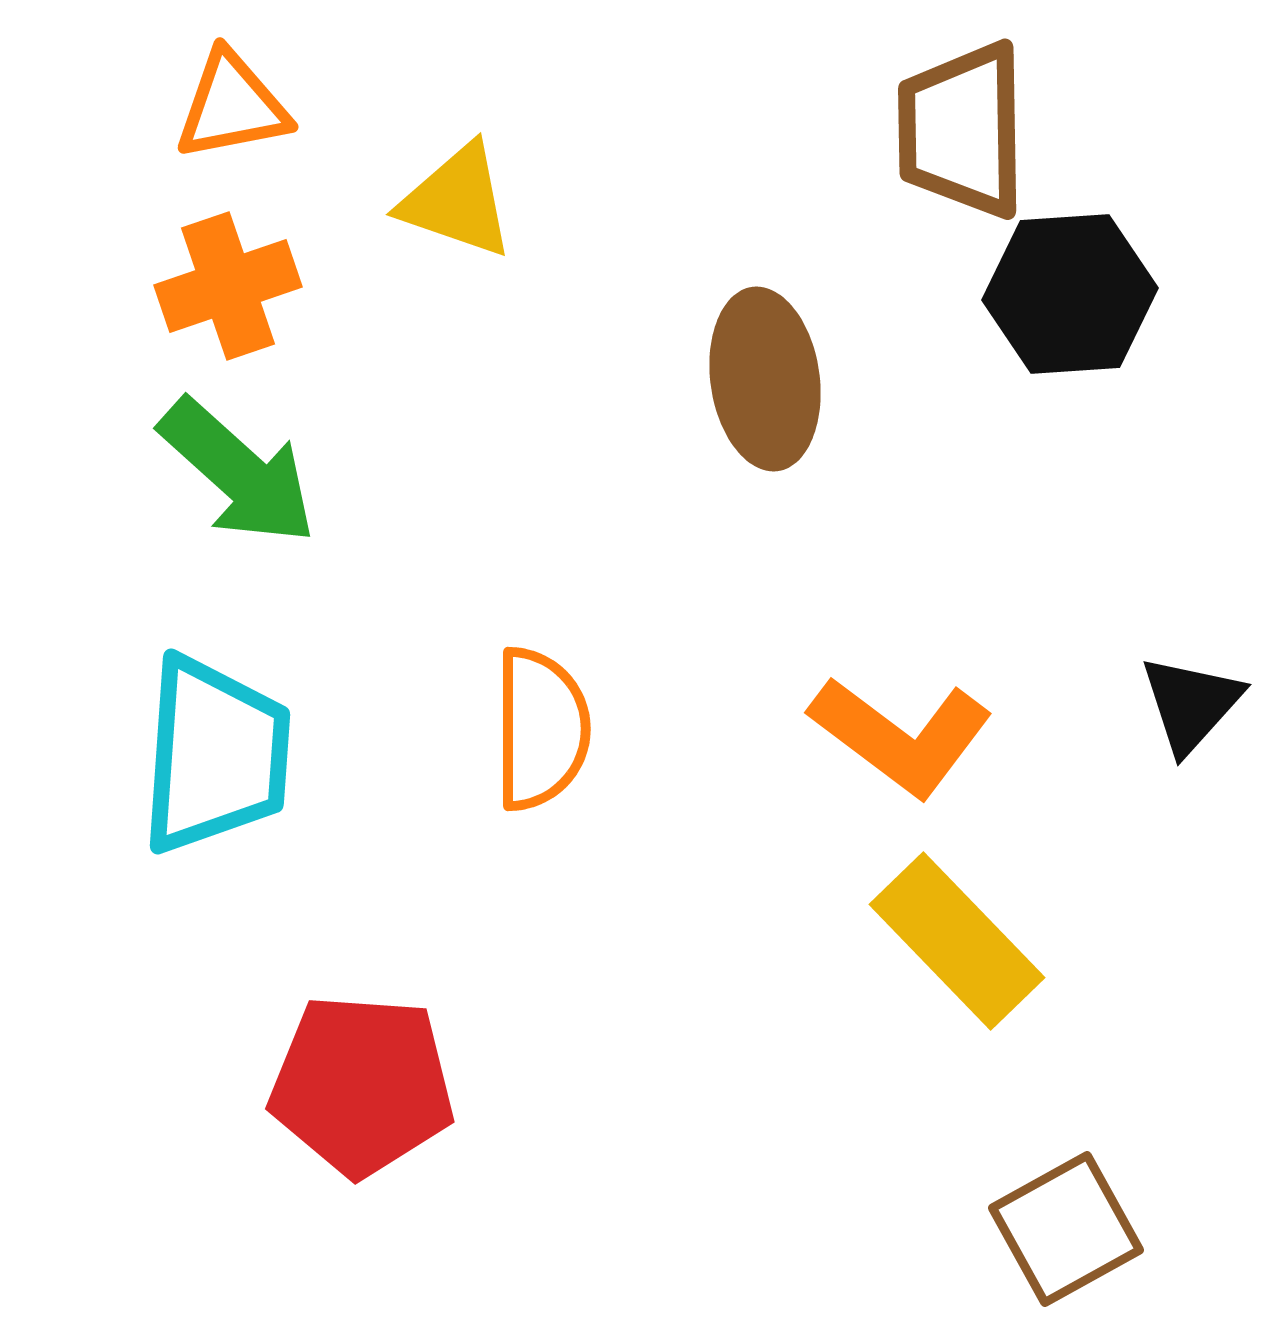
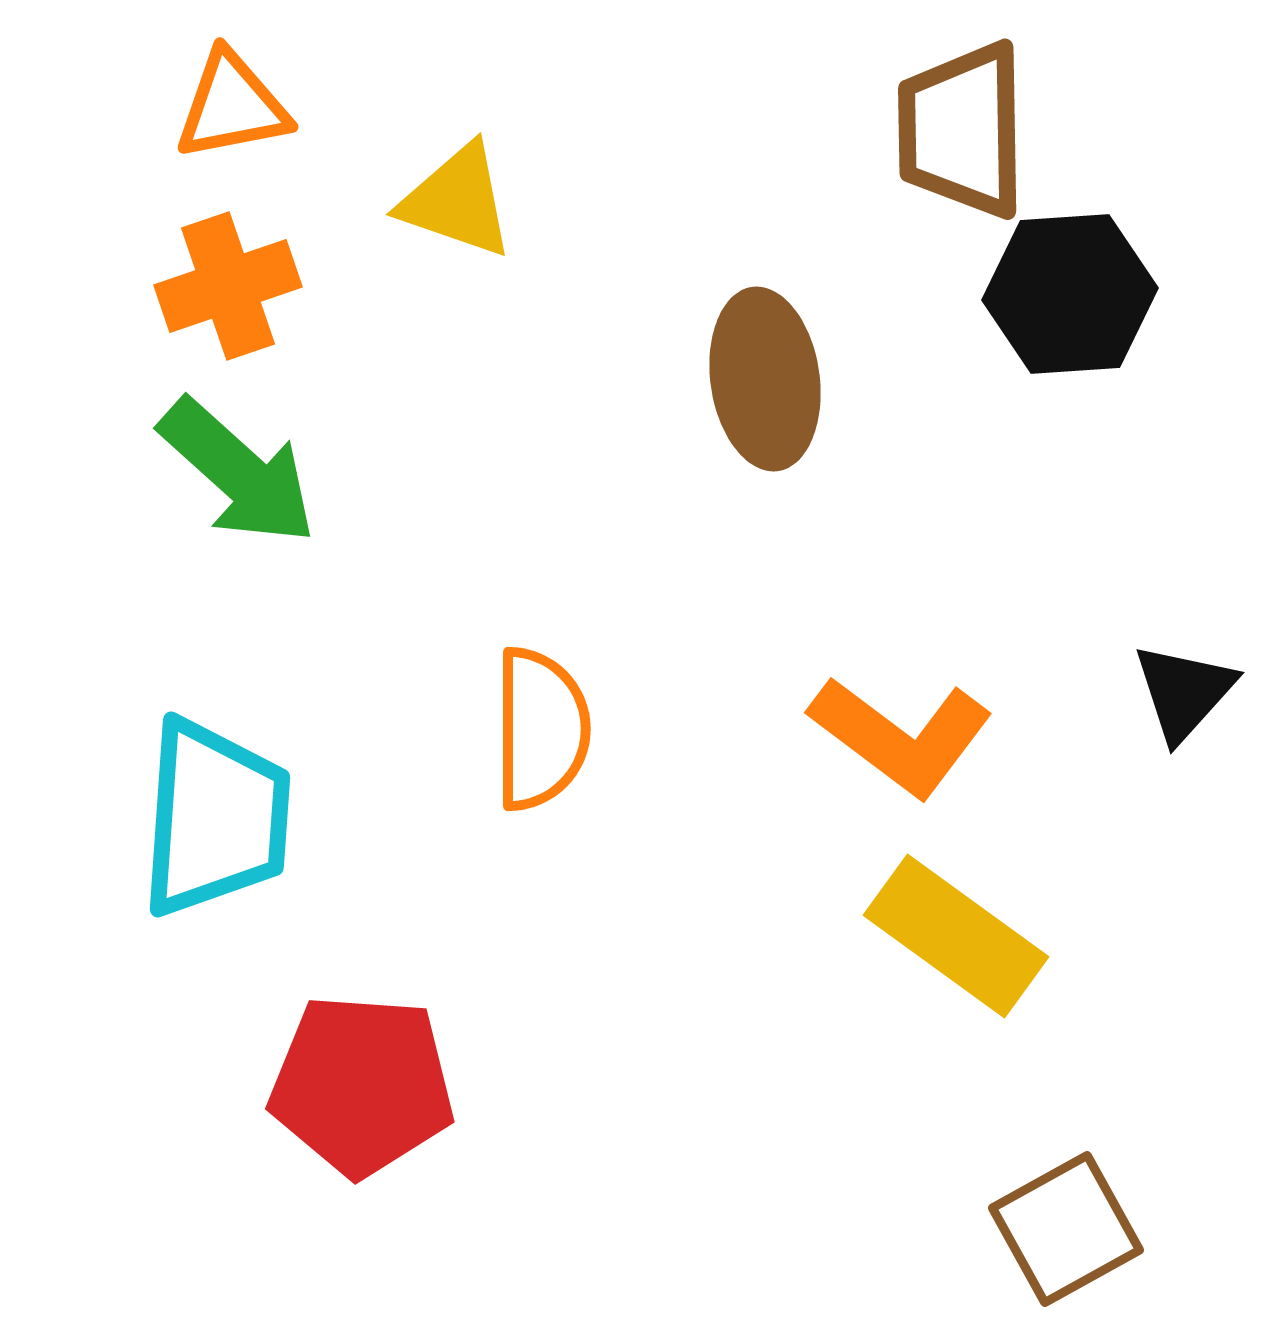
black triangle: moved 7 px left, 12 px up
cyan trapezoid: moved 63 px down
yellow rectangle: moved 1 px left, 5 px up; rotated 10 degrees counterclockwise
